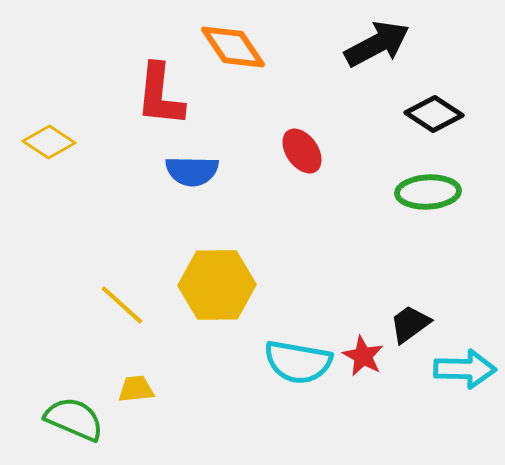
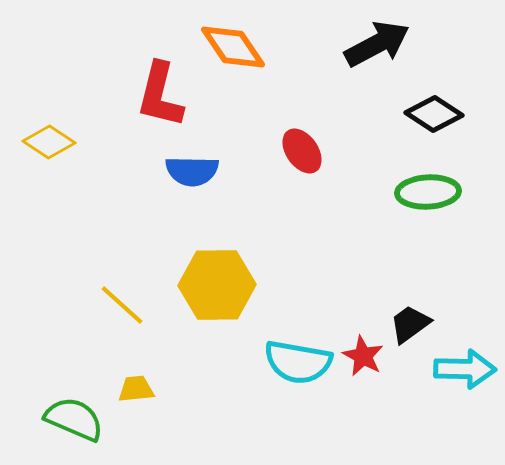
red L-shape: rotated 8 degrees clockwise
